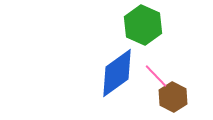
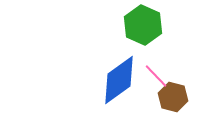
blue diamond: moved 2 px right, 7 px down
brown hexagon: rotated 12 degrees counterclockwise
